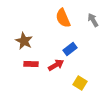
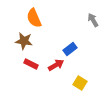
orange semicircle: moved 29 px left
brown star: rotated 18 degrees counterclockwise
red rectangle: rotated 24 degrees clockwise
